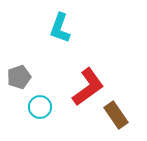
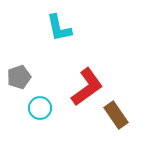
cyan L-shape: moved 1 px left; rotated 32 degrees counterclockwise
red L-shape: moved 1 px left
cyan circle: moved 1 px down
